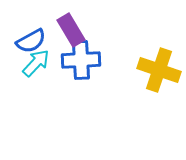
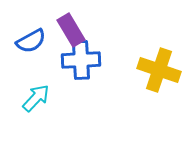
cyan arrow: moved 35 px down
